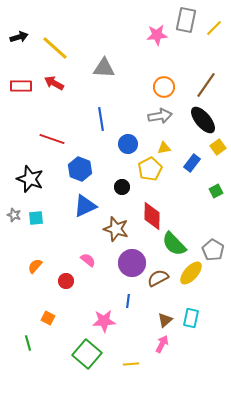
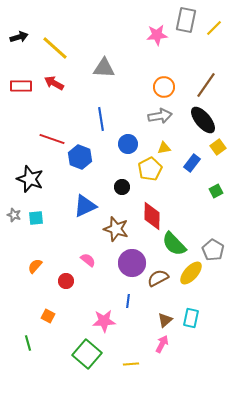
blue hexagon at (80, 169): moved 12 px up
orange square at (48, 318): moved 2 px up
